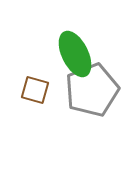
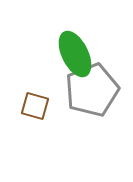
brown square: moved 16 px down
